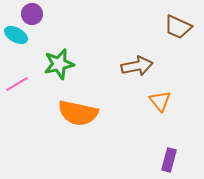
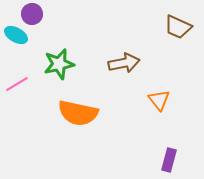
brown arrow: moved 13 px left, 3 px up
orange triangle: moved 1 px left, 1 px up
